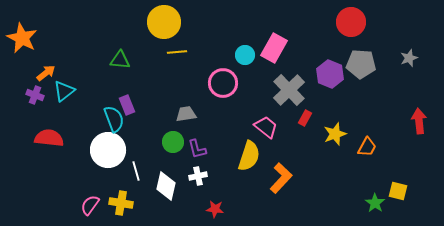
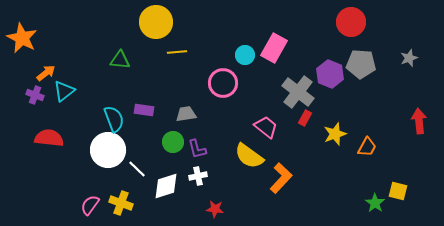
yellow circle: moved 8 px left
gray cross: moved 9 px right, 2 px down; rotated 8 degrees counterclockwise
purple rectangle: moved 17 px right, 5 px down; rotated 60 degrees counterclockwise
yellow semicircle: rotated 108 degrees clockwise
white line: moved 1 px right, 2 px up; rotated 30 degrees counterclockwise
white diamond: rotated 60 degrees clockwise
yellow cross: rotated 10 degrees clockwise
